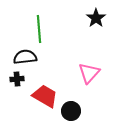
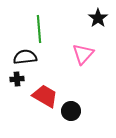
black star: moved 2 px right
pink triangle: moved 6 px left, 19 px up
